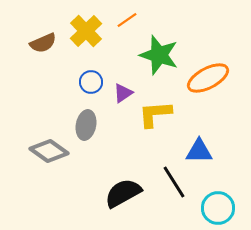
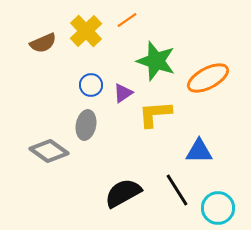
green star: moved 3 px left, 6 px down
blue circle: moved 3 px down
black line: moved 3 px right, 8 px down
